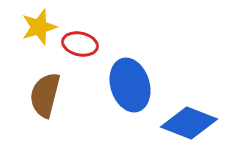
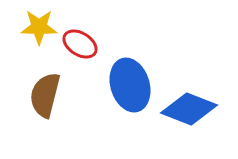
yellow star: rotated 18 degrees clockwise
red ellipse: rotated 20 degrees clockwise
blue diamond: moved 14 px up
